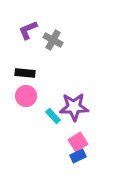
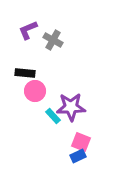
pink circle: moved 9 px right, 5 px up
purple star: moved 3 px left
pink square: moved 3 px right; rotated 36 degrees counterclockwise
